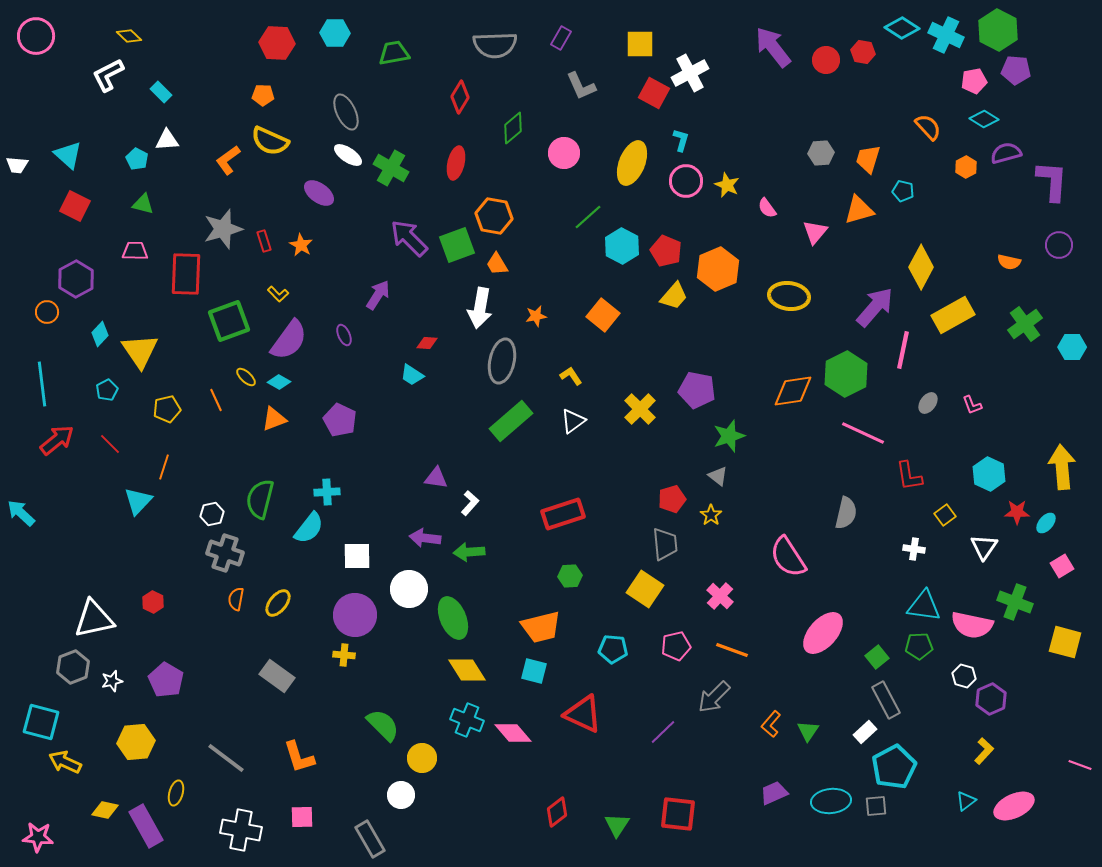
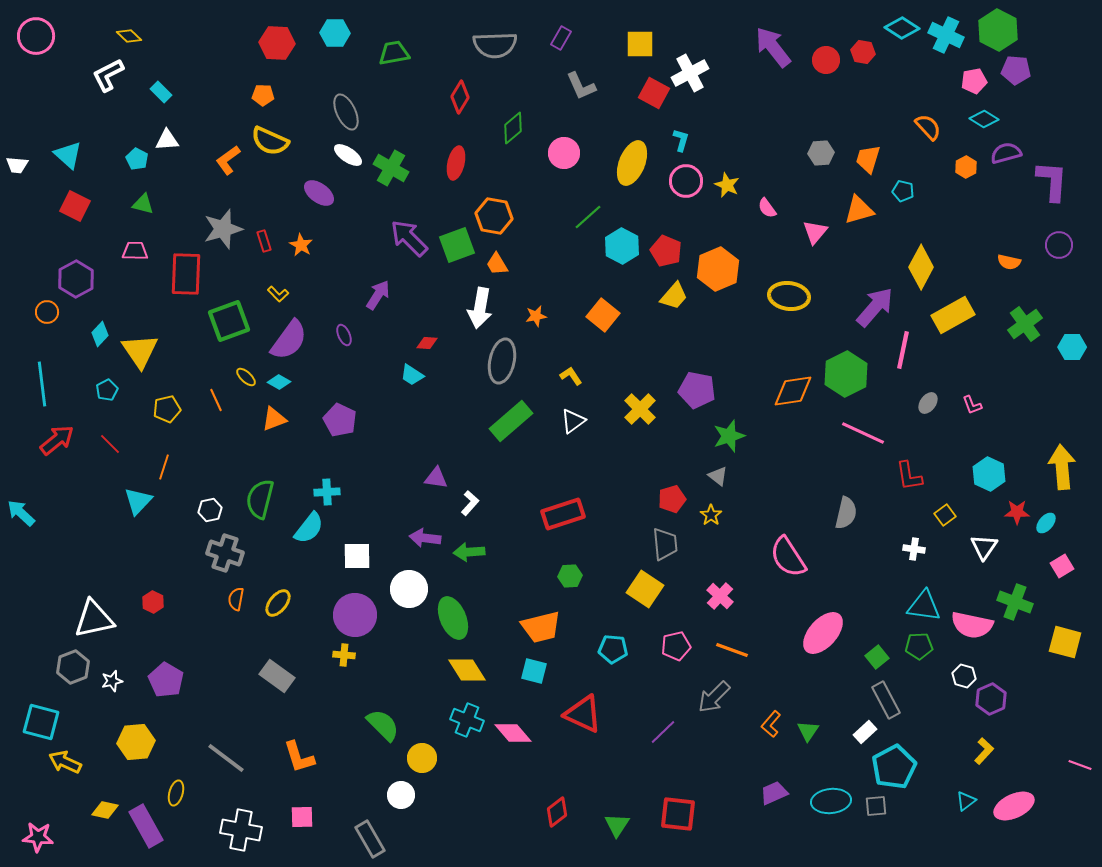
white hexagon at (212, 514): moved 2 px left, 4 px up
